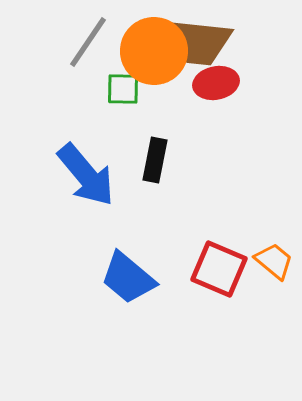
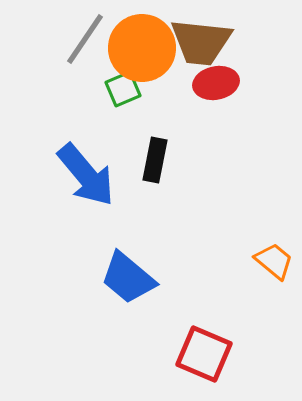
gray line: moved 3 px left, 3 px up
orange circle: moved 12 px left, 3 px up
green square: rotated 24 degrees counterclockwise
red square: moved 15 px left, 85 px down
